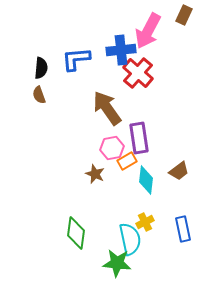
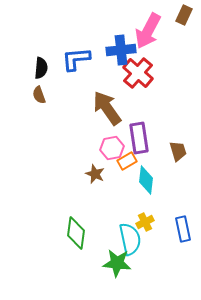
brown trapezoid: moved 1 px left, 20 px up; rotated 70 degrees counterclockwise
